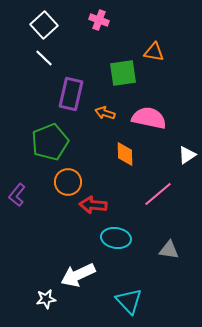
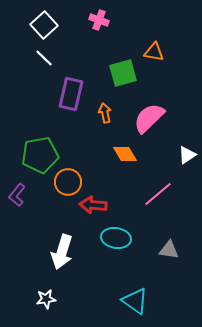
green square: rotated 8 degrees counterclockwise
orange arrow: rotated 60 degrees clockwise
pink semicircle: rotated 56 degrees counterclockwise
green pentagon: moved 10 px left, 13 px down; rotated 12 degrees clockwise
orange diamond: rotated 30 degrees counterclockwise
white arrow: moved 16 px left, 23 px up; rotated 48 degrees counterclockwise
cyan triangle: moved 6 px right; rotated 12 degrees counterclockwise
